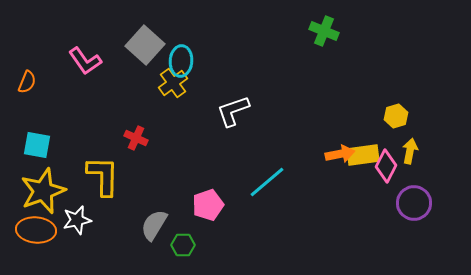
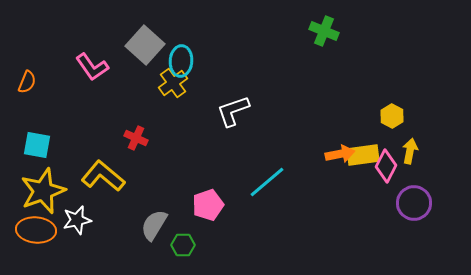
pink L-shape: moved 7 px right, 6 px down
yellow hexagon: moved 4 px left; rotated 15 degrees counterclockwise
yellow L-shape: rotated 51 degrees counterclockwise
